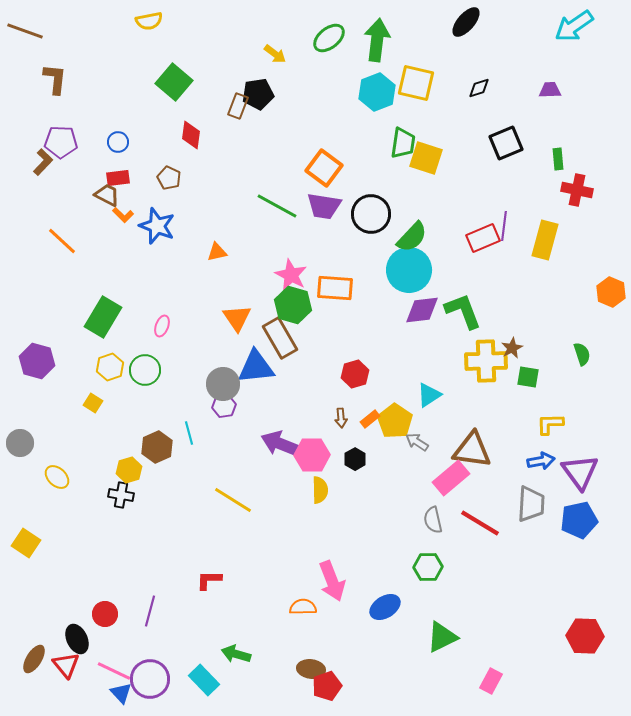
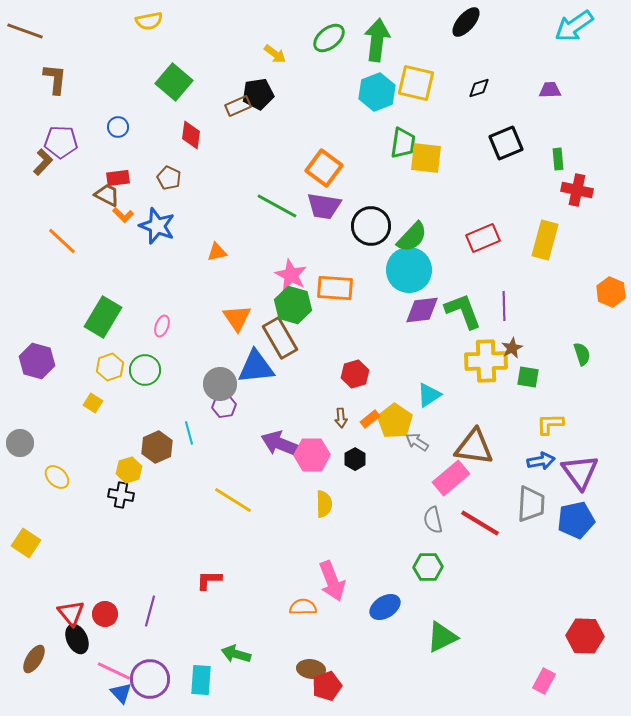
brown rectangle at (238, 106): rotated 45 degrees clockwise
blue circle at (118, 142): moved 15 px up
yellow square at (426, 158): rotated 12 degrees counterclockwise
black circle at (371, 214): moved 12 px down
purple line at (504, 226): moved 80 px down; rotated 8 degrees counterclockwise
gray circle at (223, 384): moved 3 px left
brown triangle at (472, 450): moved 2 px right, 3 px up
yellow semicircle at (320, 490): moved 4 px right, 14 px down
blue pentagon at (579, 520): moved 3 px left
red triangle at (66, 665): moved 5 px right, 52 px up
cyan rectangle at (204, 680): moved 3 px left; rotated 48 degrees clockwise
pink rectangle at (491, 681): moved 53 px right
